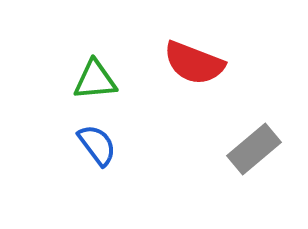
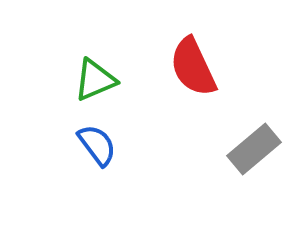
red semicircle: moved 1 px left, 4 px down; rotated 44 degrees clockwise
green triangle: rotated 18 degrees counterclockwise
